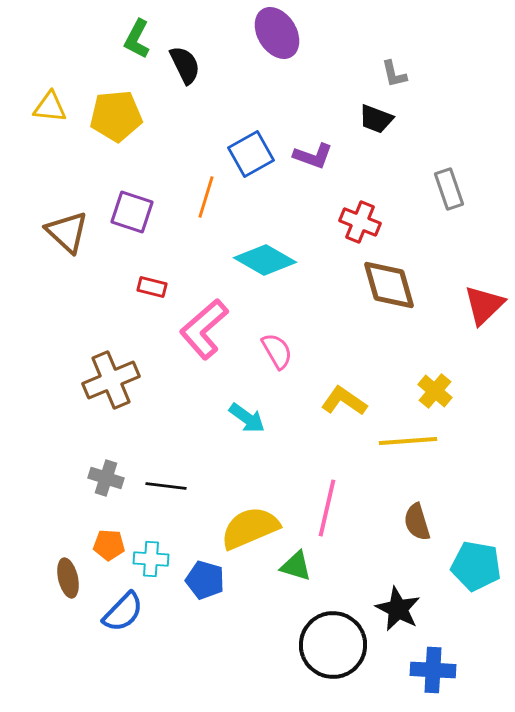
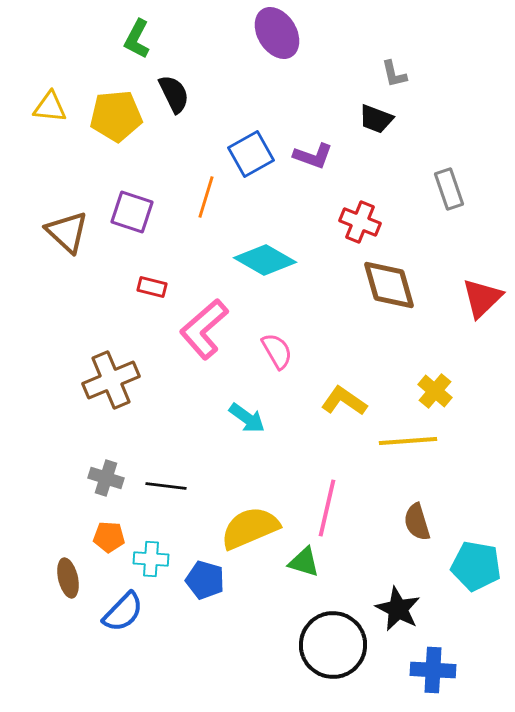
black semicircle: moved 11 px left, 29 px down
red triangle: moved 2 px left, 7 px up
orange pentagon: moved 8 px up
green triangle: moved 8 px right, 4 px up
